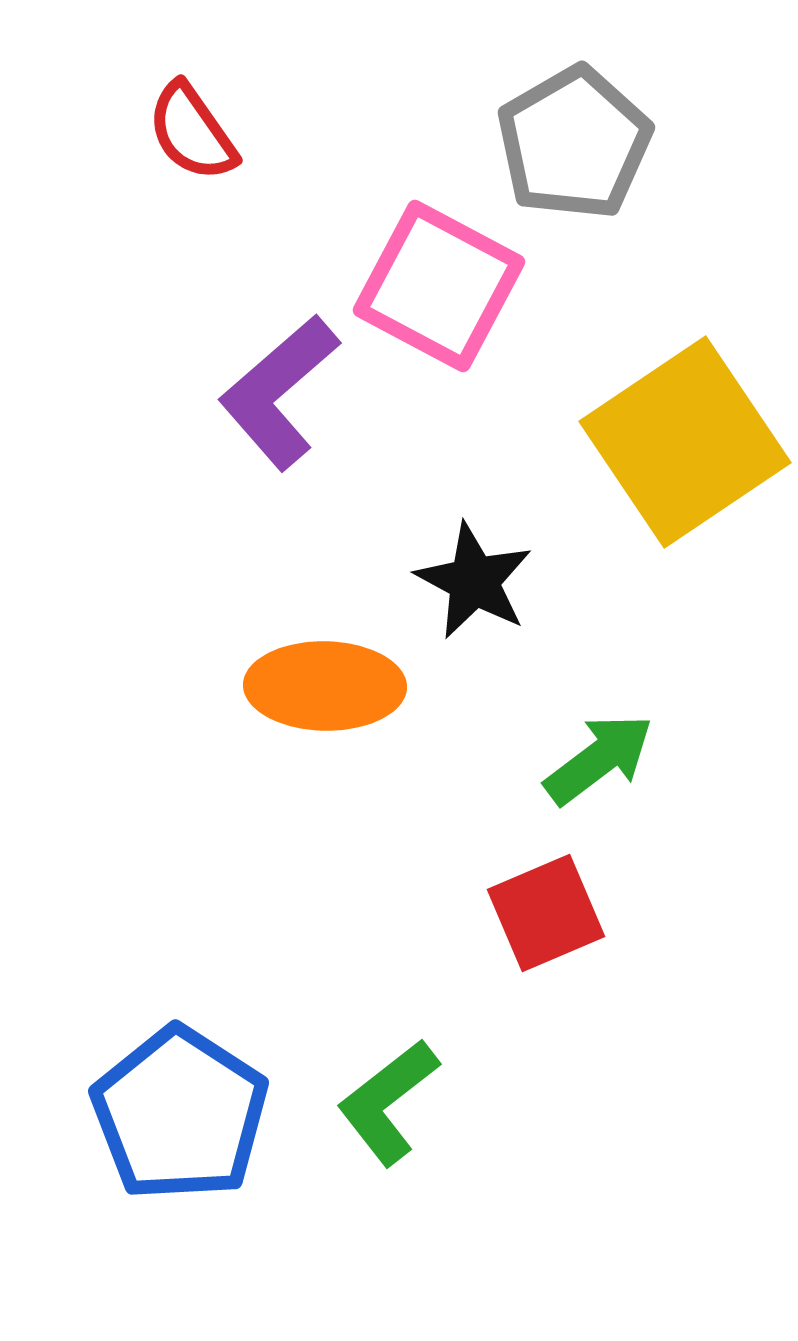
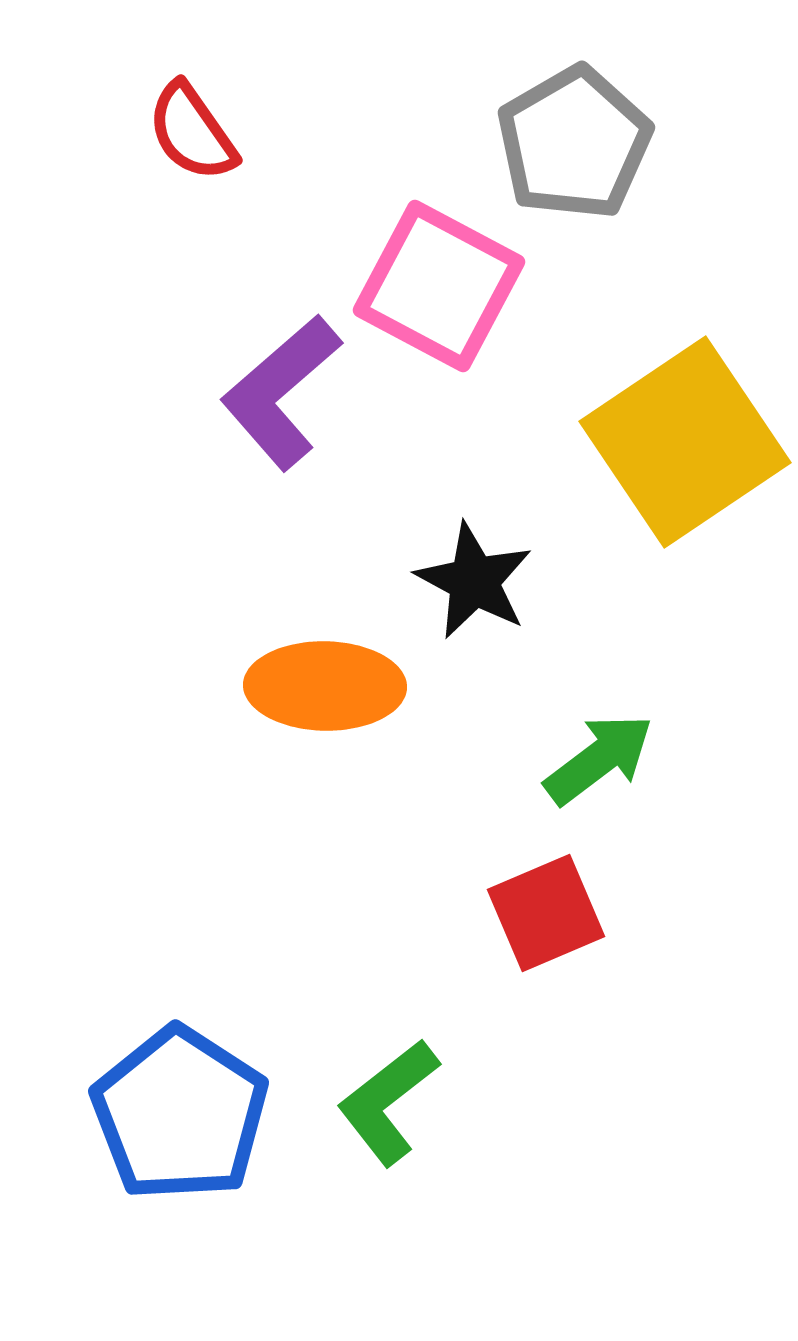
purple L-shape: moved 2 px right
